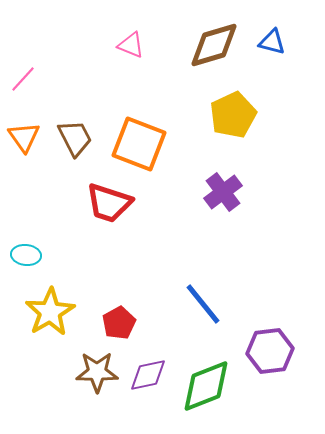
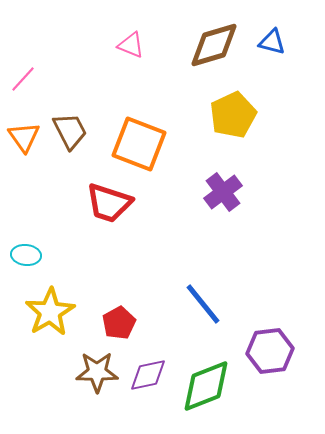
brown trapezoid: moved 5 px left, 7 px up
